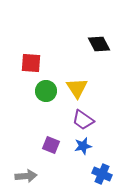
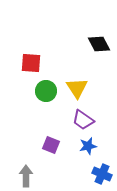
blue star: moved 5 px right
gray arrow: rotated 85 degrees counterclockwise
